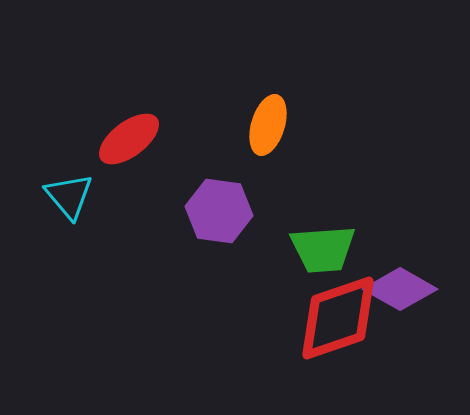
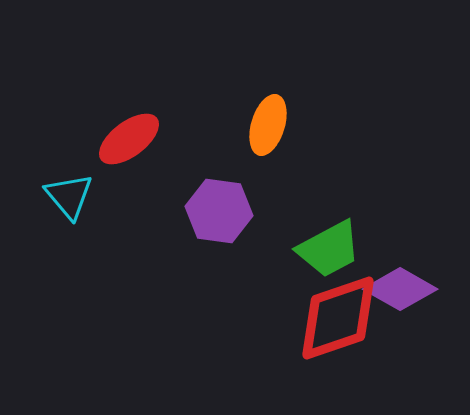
green trapezoid: moved 6 px right; rotated 24 degrees counterclockwise
